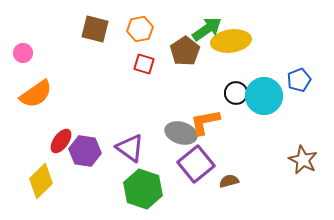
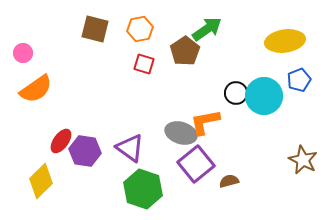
yellow ellipse: moved 54 px right
orange semicircle: moved 5 px up
